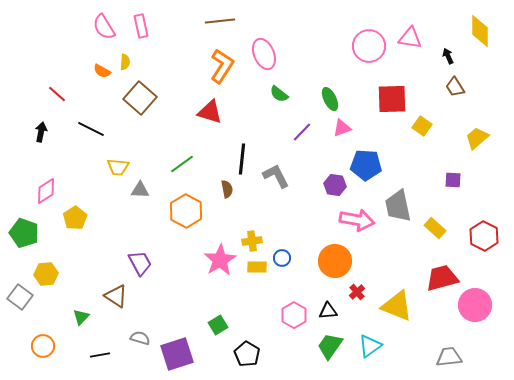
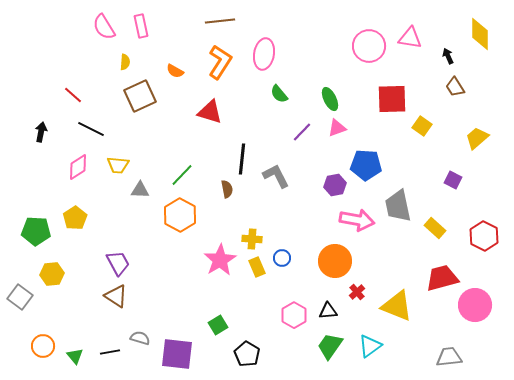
yellow diamond at (480, 31): moved 3 px down
pink ellipse at (264, 54): rotated 32 degrees clockwise
orange L-shape at (222, 66): moved 2 px left, 4 px up
orange semicircle at (102, 71): moved 73 px right
red line at (57, 94): moved 16 px right, 1 px down
green semicircle at (279, 94): rotated 12 degrees clockwise
brown square at (140, 98): moved 2 px up; rotated 24 degrees clockwise
pink triangle at (342, 128): moved 5 px left
green line at (182, 164): moved 11 px down; rotated 10 degrees counterclockwise
yellow trapezoid at (118, 167): moved 2 px up
purple square at (453, 180): rotated 24 degrees clockwise
purple hexagon at (335, 185): rotated 20 degrees counterclockwise
pink diamond at (46, 191): moved 32 px right, 24 px up
orange hexagon at (186, 211): moved 6 px left, 4 px down
green pentagon at (24, 233): moved 12 px right, 2 px up; rotated 16 degrees counterclockwise
yellow cross at (252, 241): moved 2 px up; rotated 12 degrees clockwise
purple trapezoid at (140, 263): moved 22 px left
yellow rectangle at (257, 267): rotated 66 degrees clockwise
yellow hexagon at (46, 274): moved 6 px right
green triangle at (81, 317): moved 6 px left, 39 px down; rotated 24 degrees counterclockwise
purple square at (177, 354): rotated 24 degrees clockwise
black line at (100, 355): moved 10 px right, 3 px up
